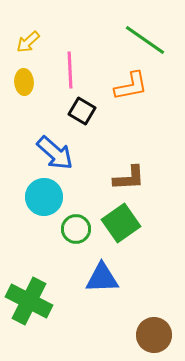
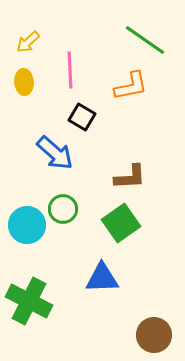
black square: moved 6 px down
brown L-shape: moved 1 px right, 1 px up
cyan circle: moved 17 px left, 28 px down
green circle: moved 13 px left, 20 px up
